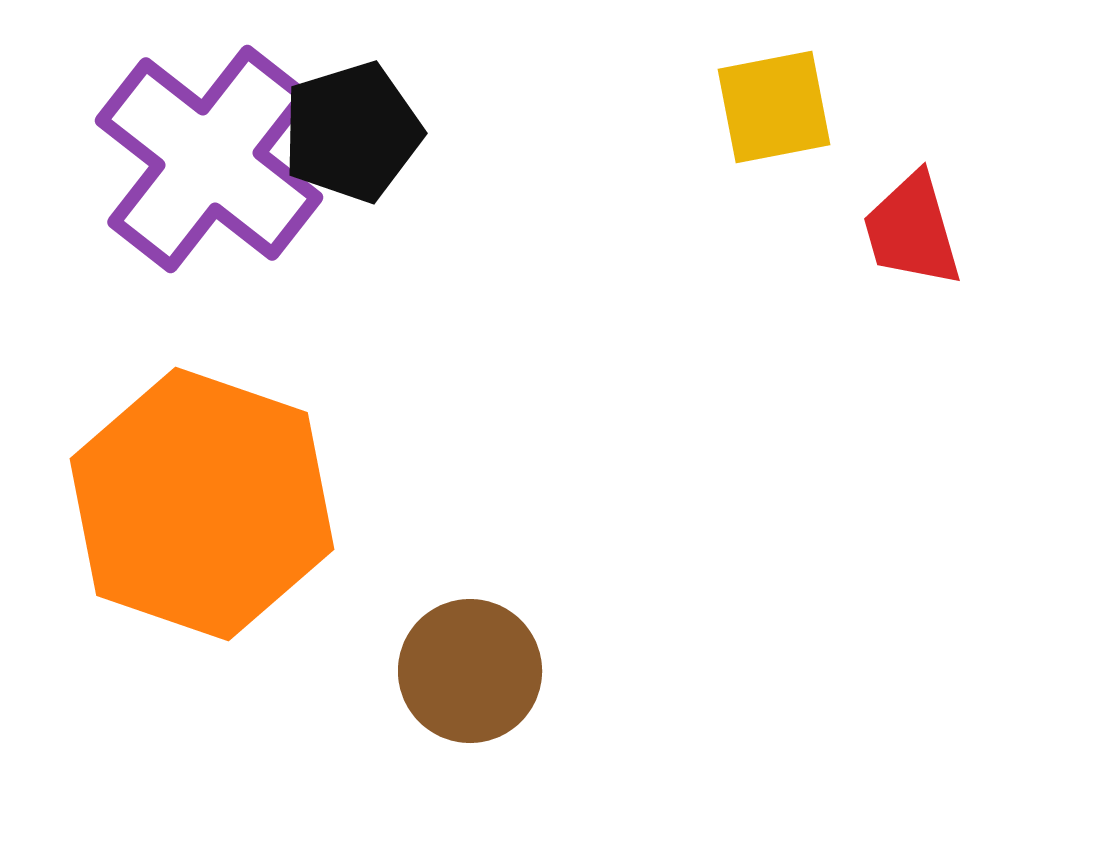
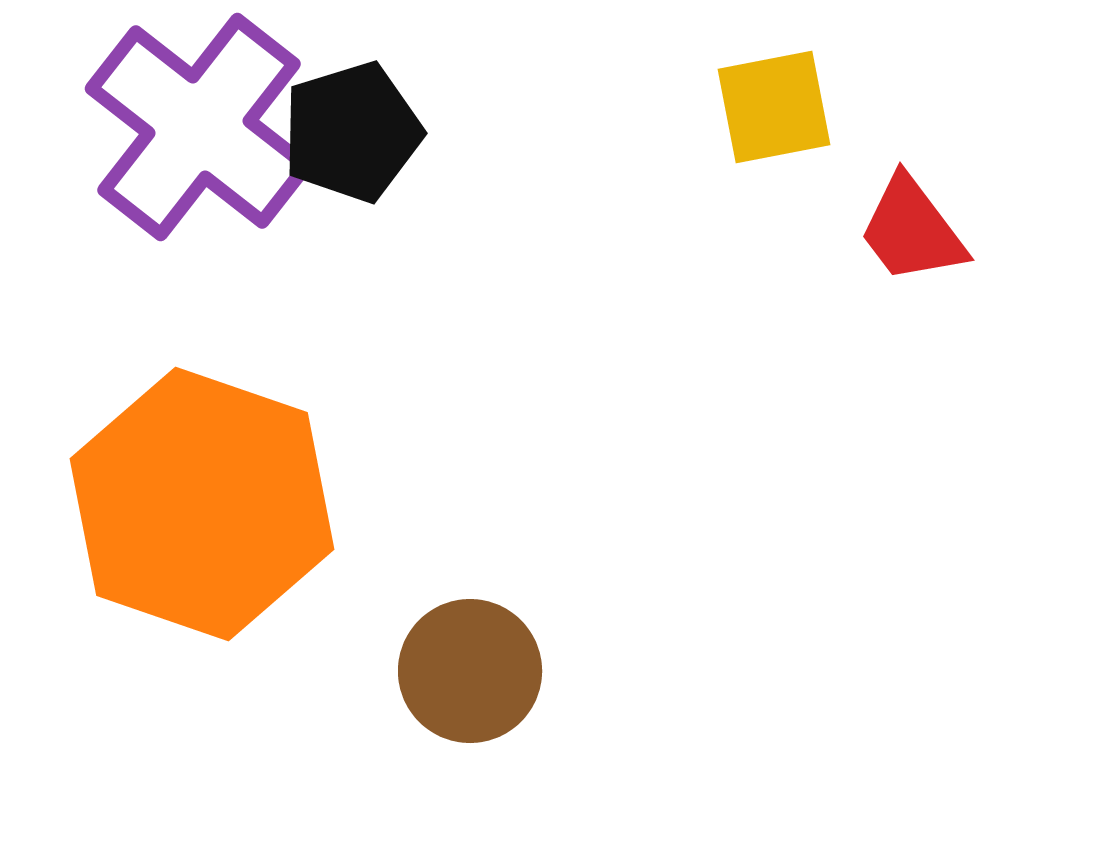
purple cross: moved 10 px left, 32 px up
red trapezoid: rotated 21 degrees counterclockwise
